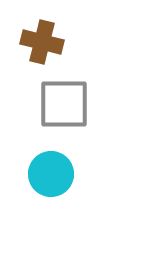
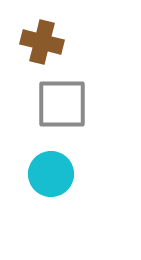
gray square: moved 2 px left
